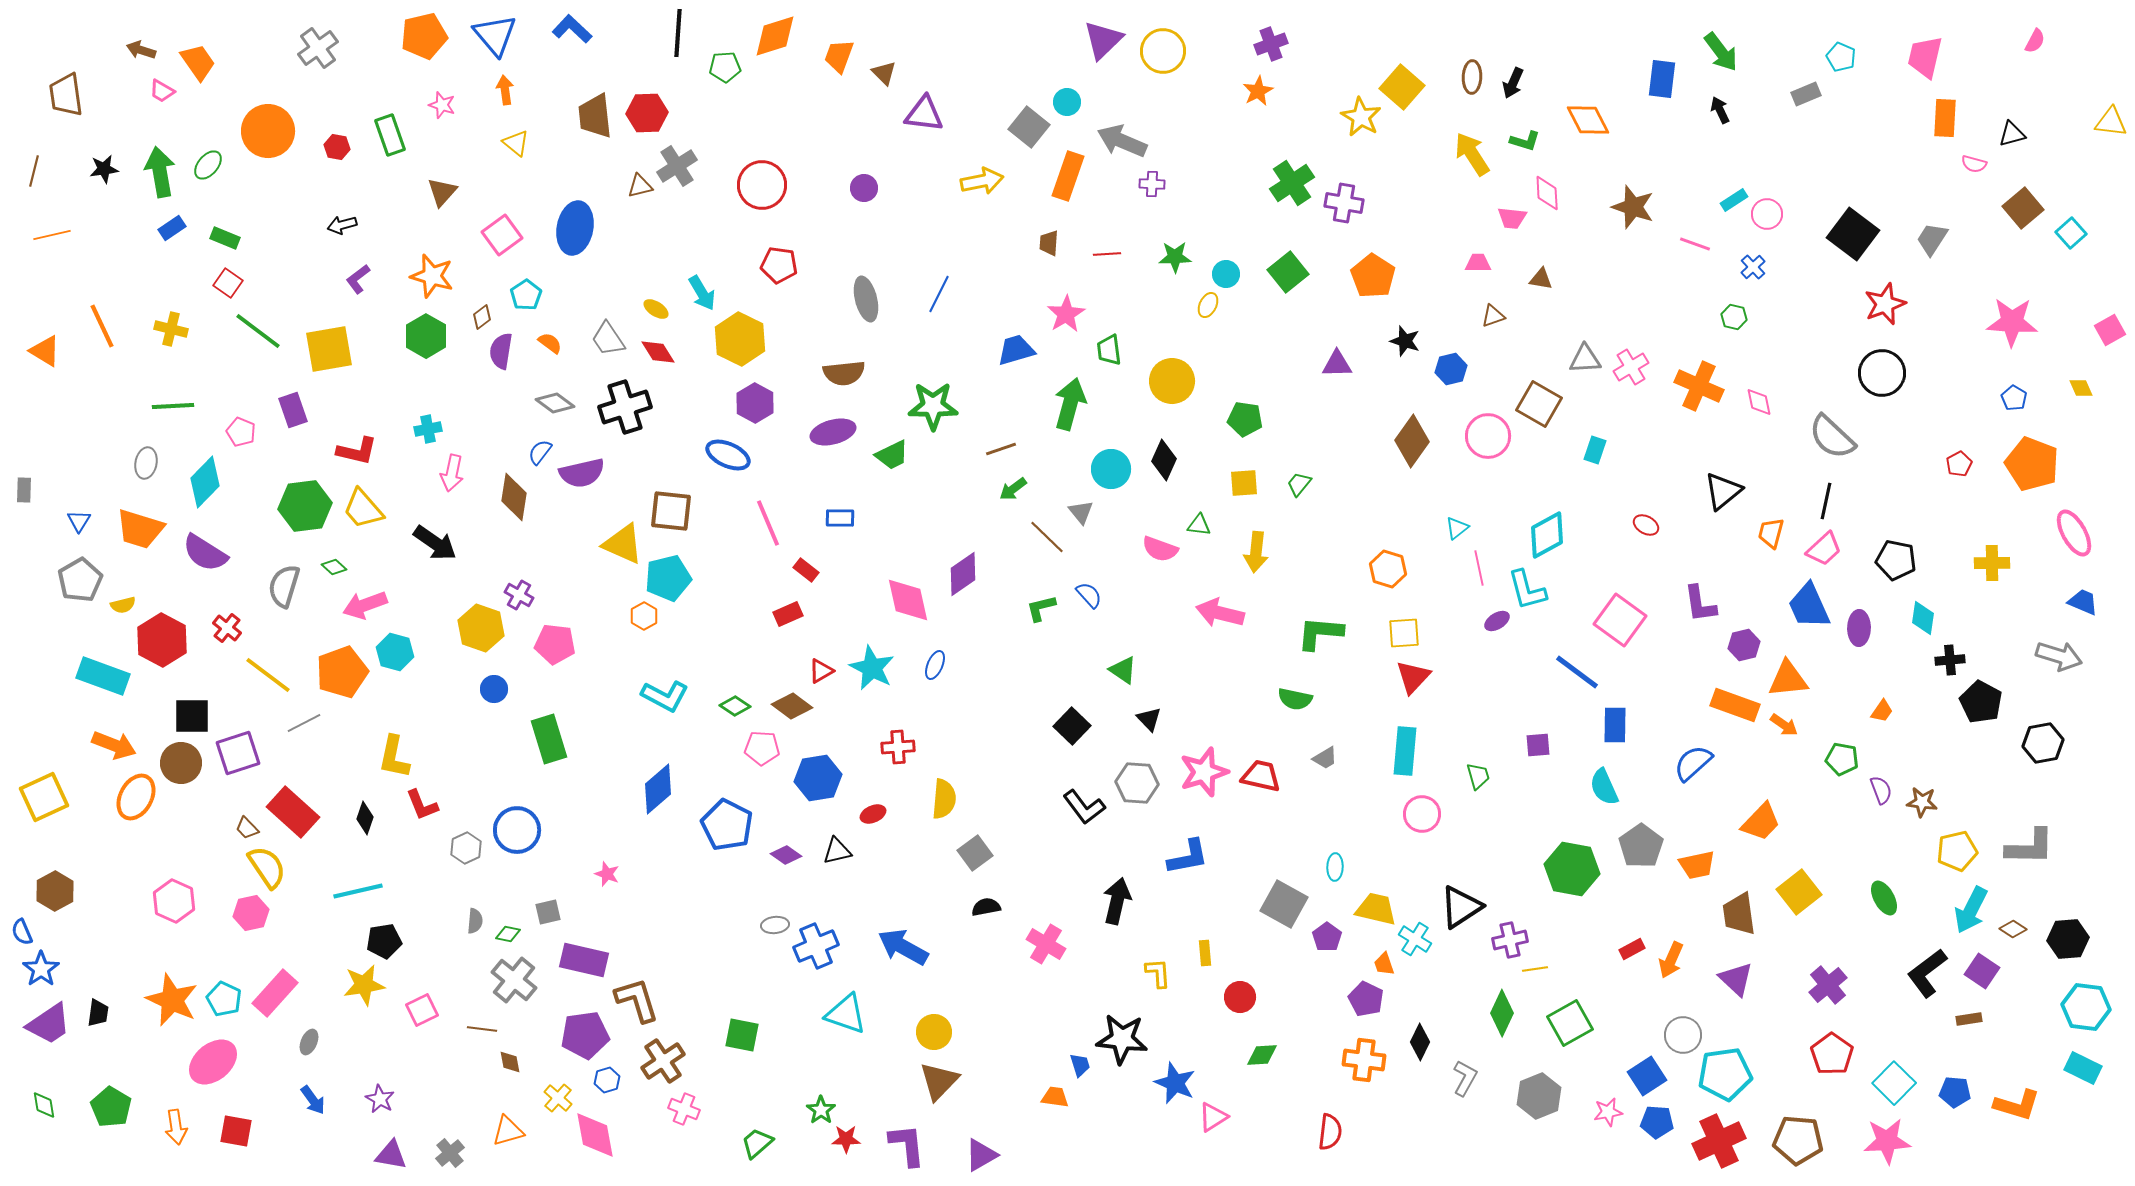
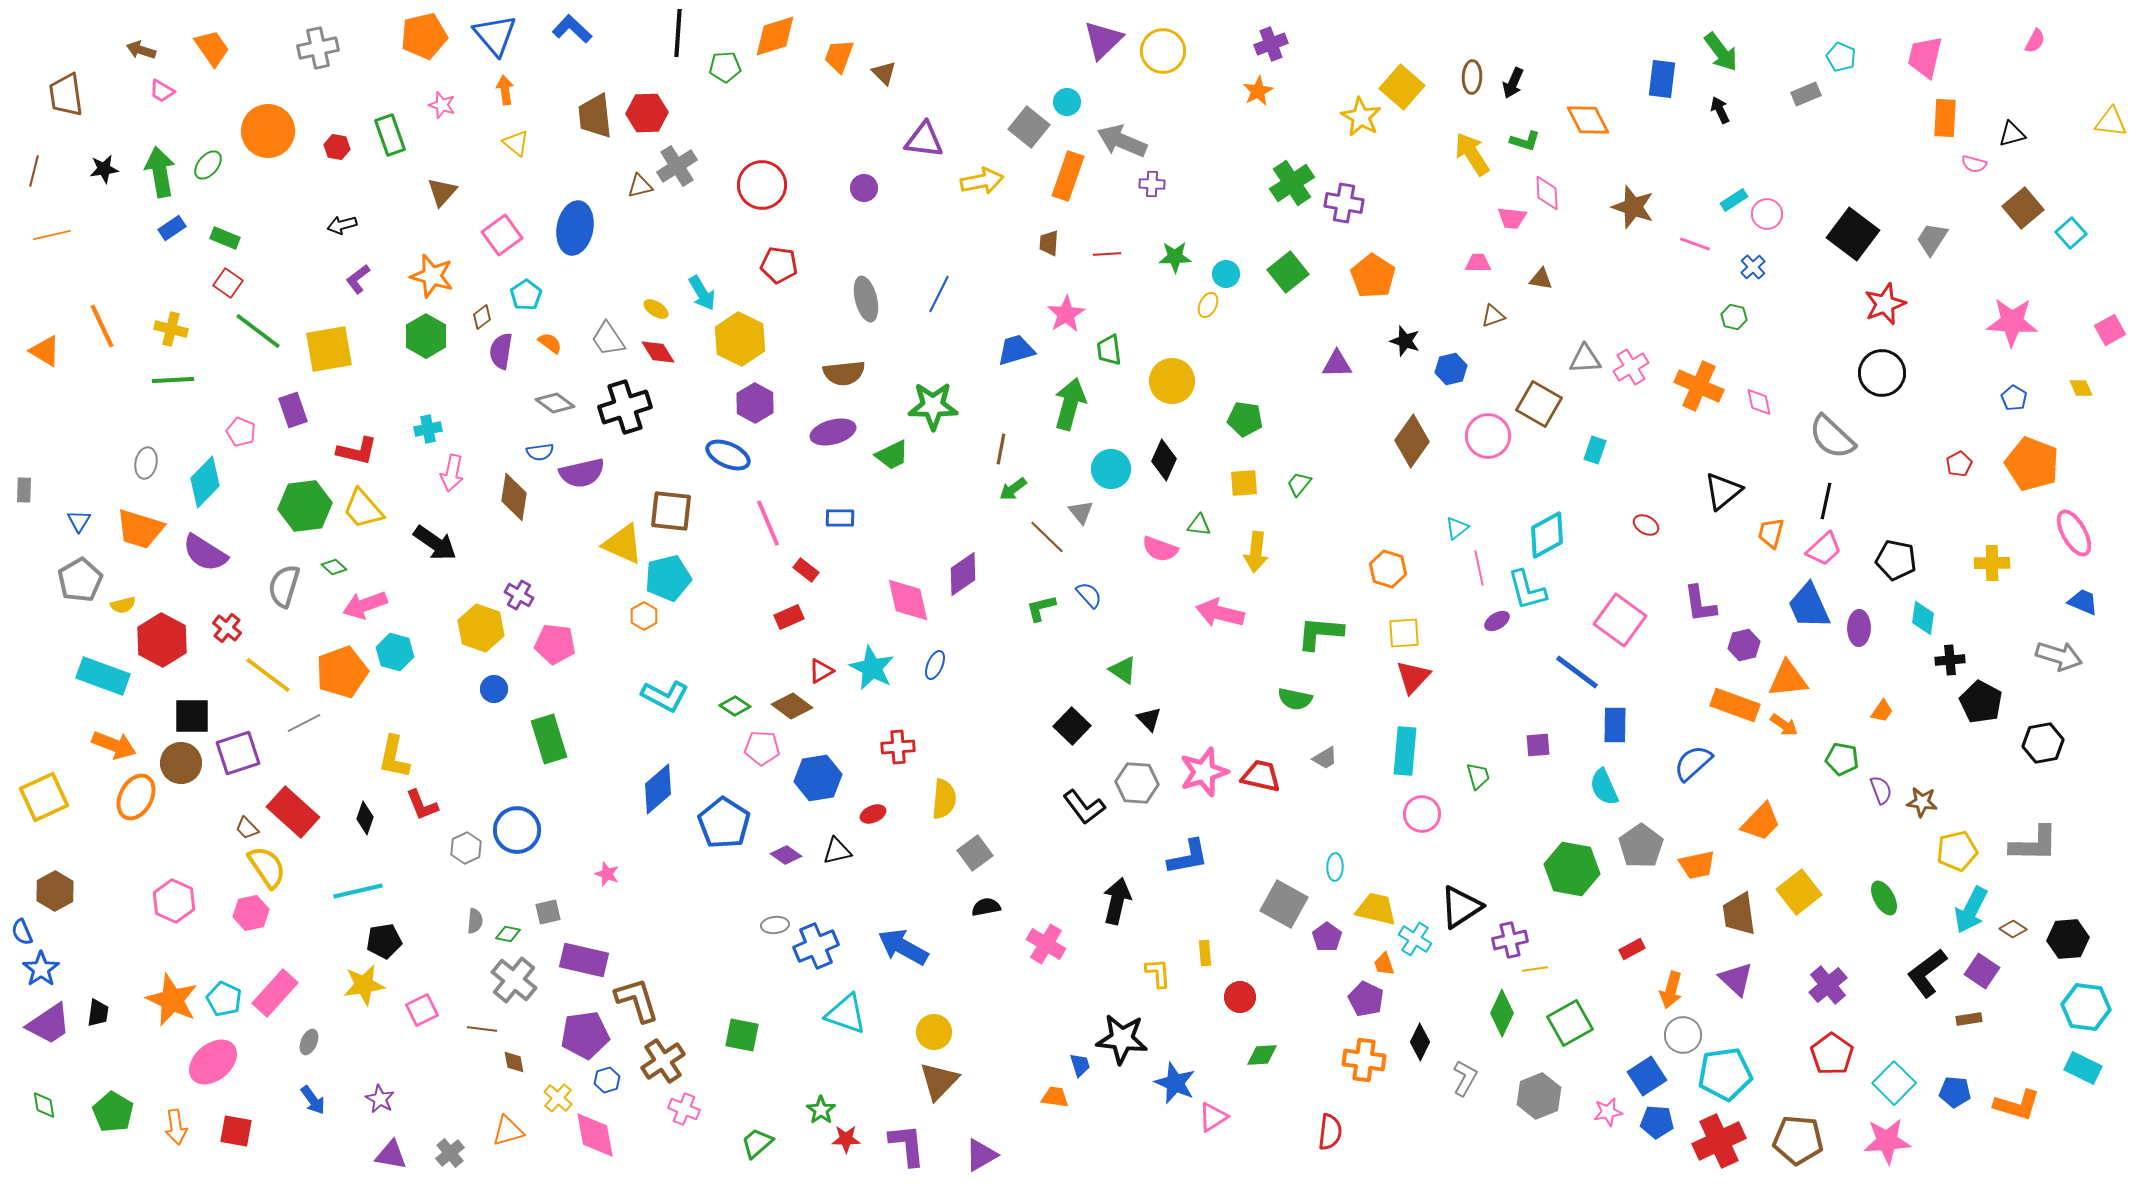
gray cross at (318, 48): rotated 24 degrees clockwise
orange trapezoid at (198, 62): moved 14 px right, 14 px up
purple triangle at (924, 114): moved 26 px down
green line at (173, 406): moved 26 px up
brown line at (1001, 449): rotated 60 degrees counterclockwise
blue semicircle at (540, 452): rotated 136 degrees counterclockwise
red rectangle at (788, 614): moved 1 px right, 3 px down
blue pentagon at (727, 825): moved 3 px left, 2 px up; rotated 6 degrees clockwise
gray L-shape at (2030, 847): moved 4 px right, 3 px up
orange arrow at (1671, 960): moved 30 px down; rotated 9 degrees counterclockwise
brown diamond at (510, 1062): moved 4 px right
green pentagon at (111, 1107): moved 2 px right, 5 px down
